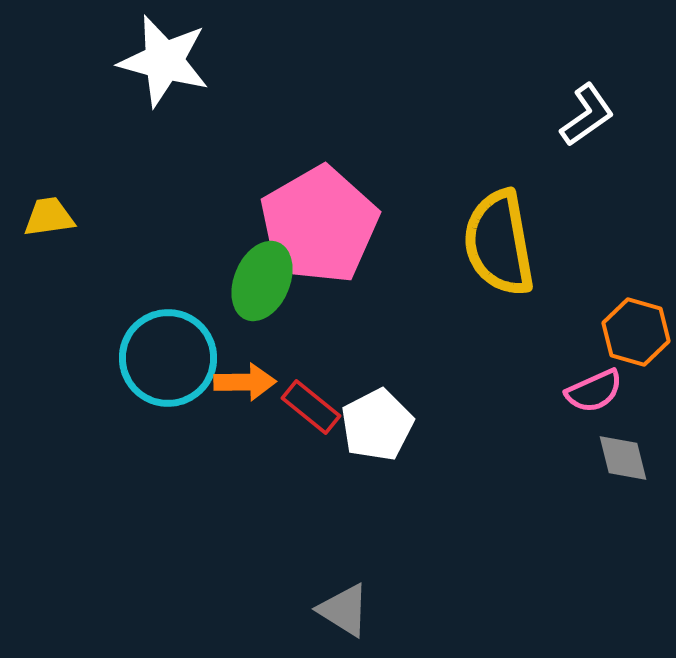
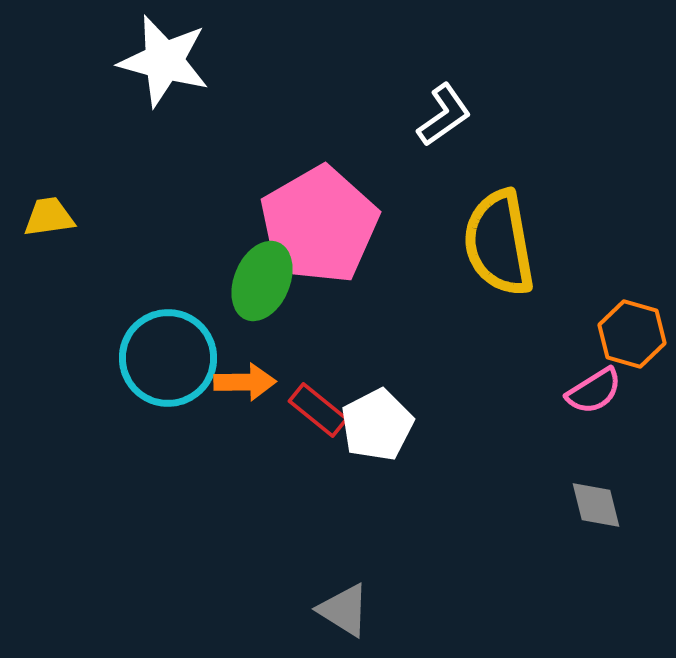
white L-shape: moved 143 px left
orange hexagon: moved 4 px left, 2 px down
pink semicircle: rotated 8 degrees counterclockwise
red rectangle: moved 7 px right, 3 px down
gray diamond: moved 27 px left, 47 px down
